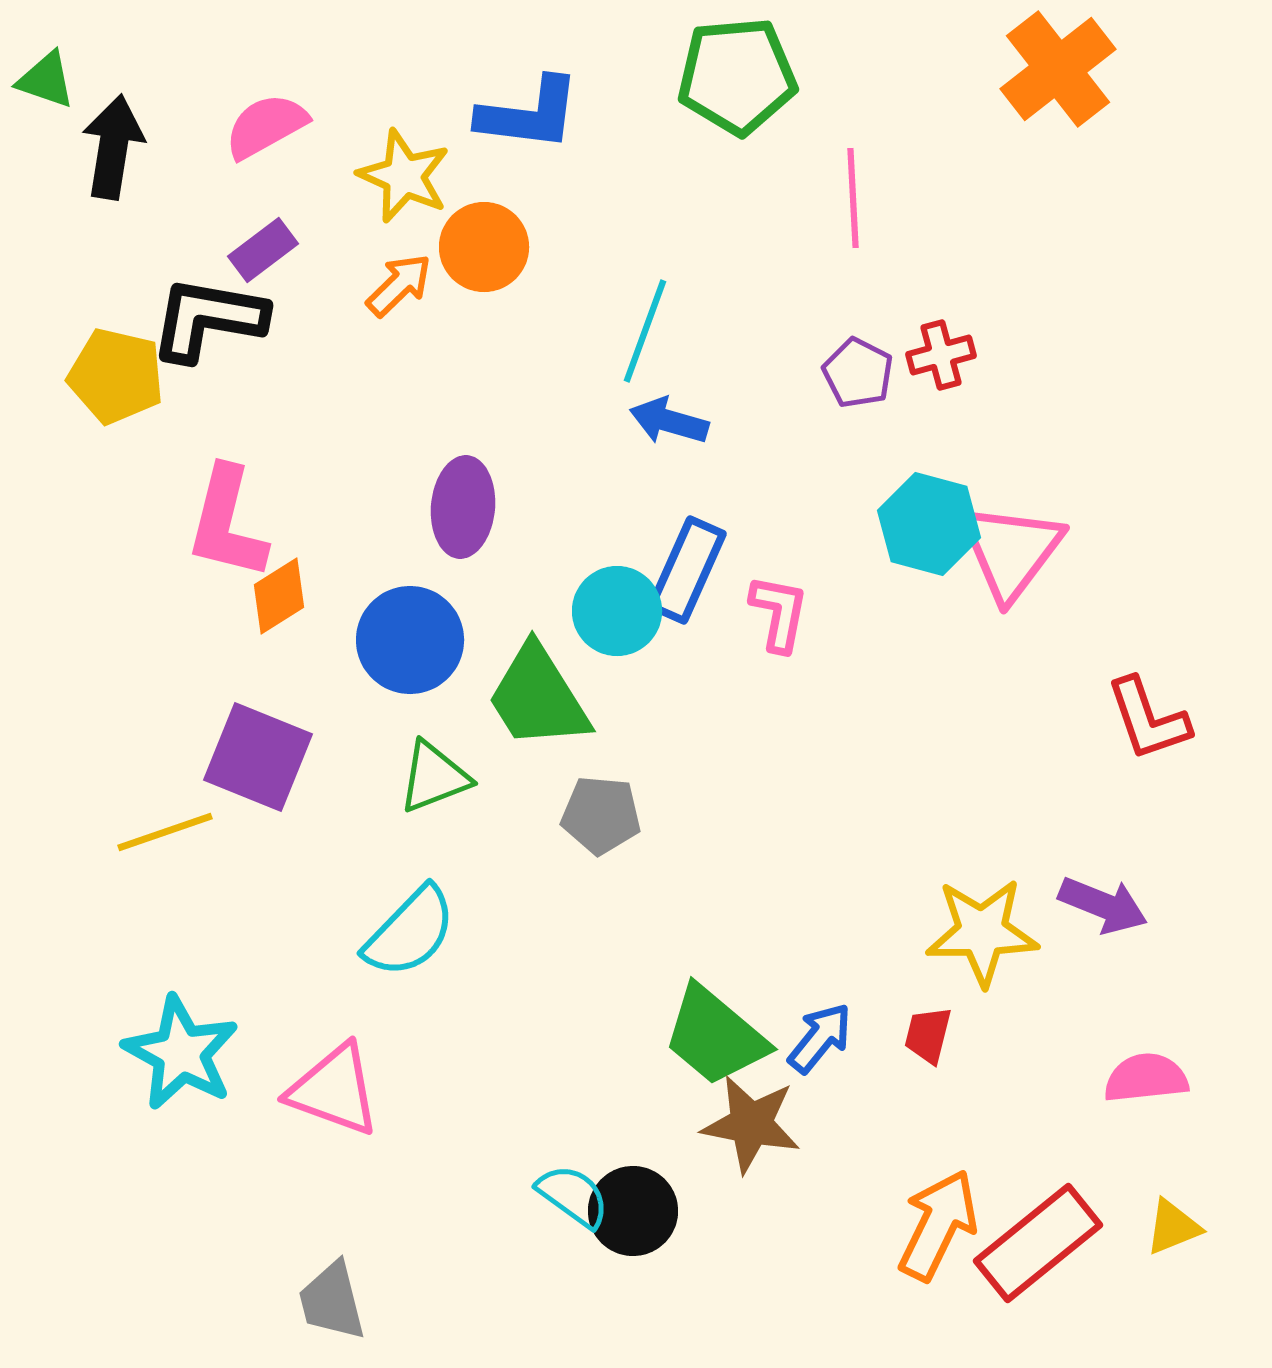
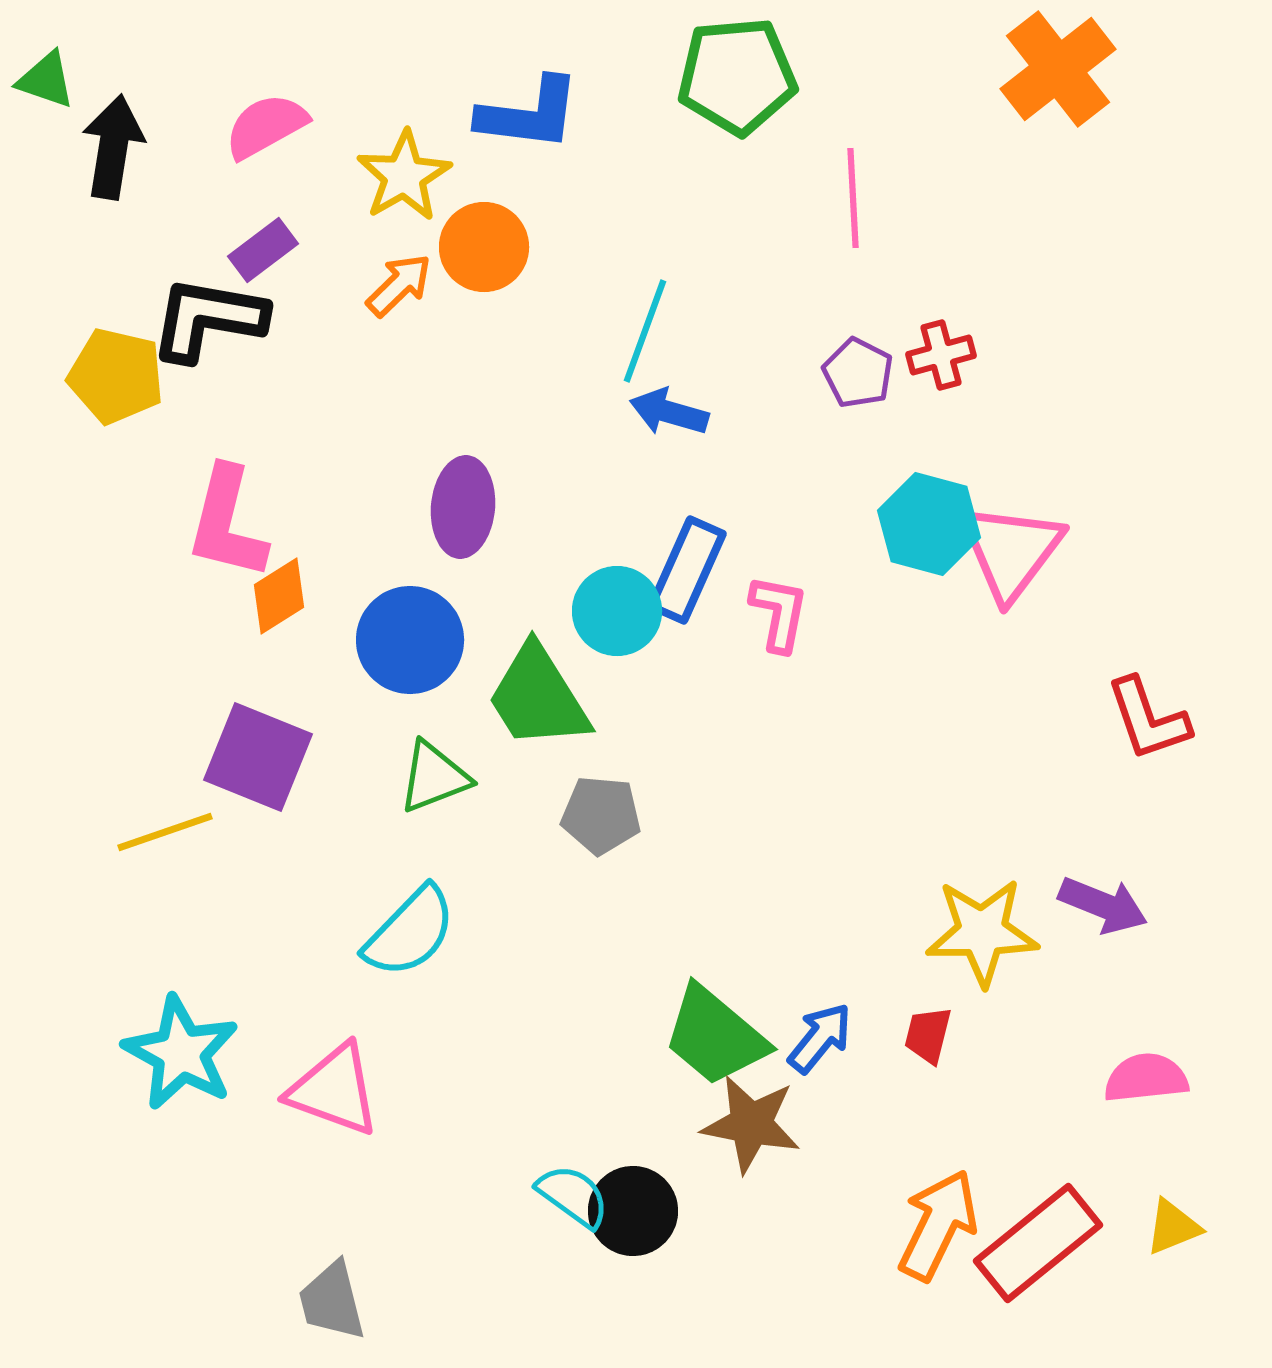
yellow star at (404, 176): rotated 18 degrees clockwise
blue arrow at (669, 421): moved 9 px up
